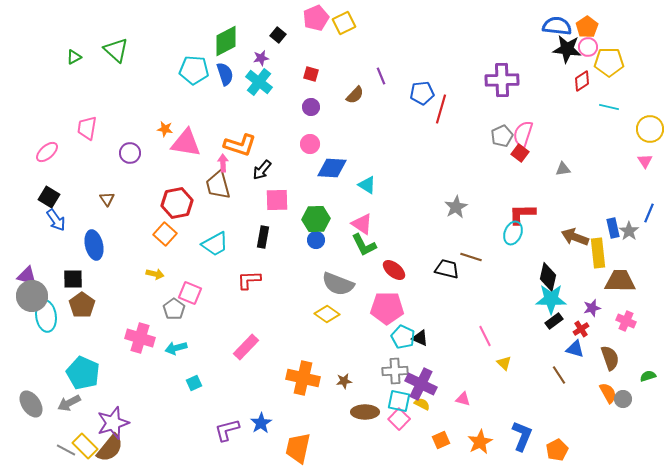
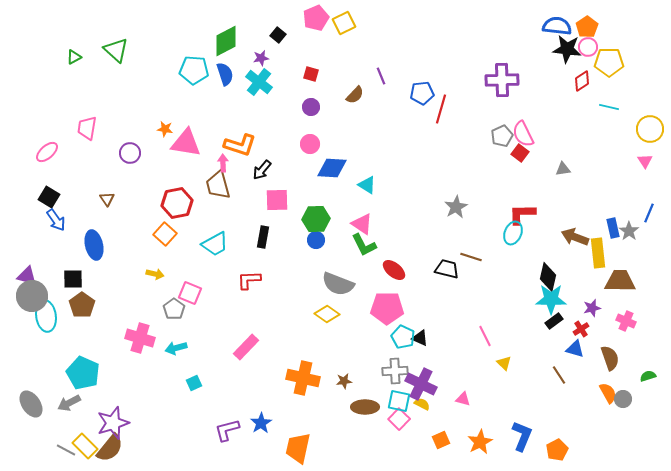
pink semicircle at (523, 134): rotated 44 degrees counterclockwise
brown ellipse at (365, 412): moved 5 px up
